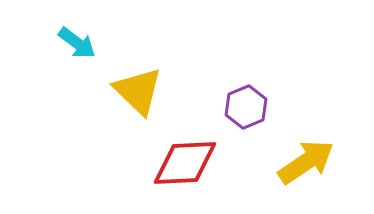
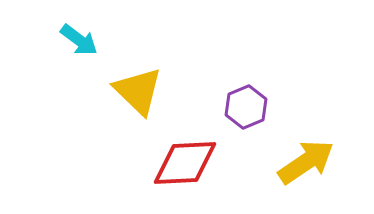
cyan arrow: moved 2 px right, 3 px up
